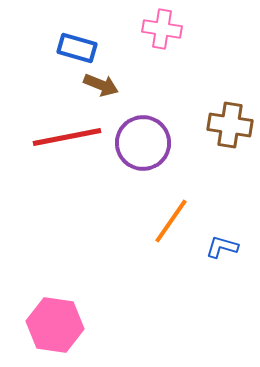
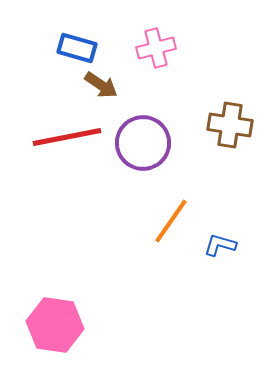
pink cross: moved 6 px left, 19 px down; rotated 24 degrees counterclockwise
brown arrow: rotated 12 degrees clockwise
blue L-shape: moved 2 px left, 2 px up
